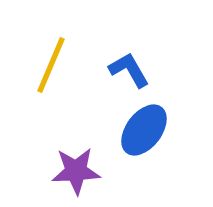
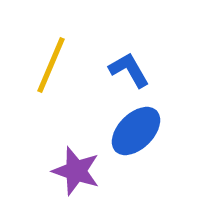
blue ellipse: moved 8 px left, 1 px down; rotated 8 degrees clockwise
purple star: rotated 21 degrees clockwise
